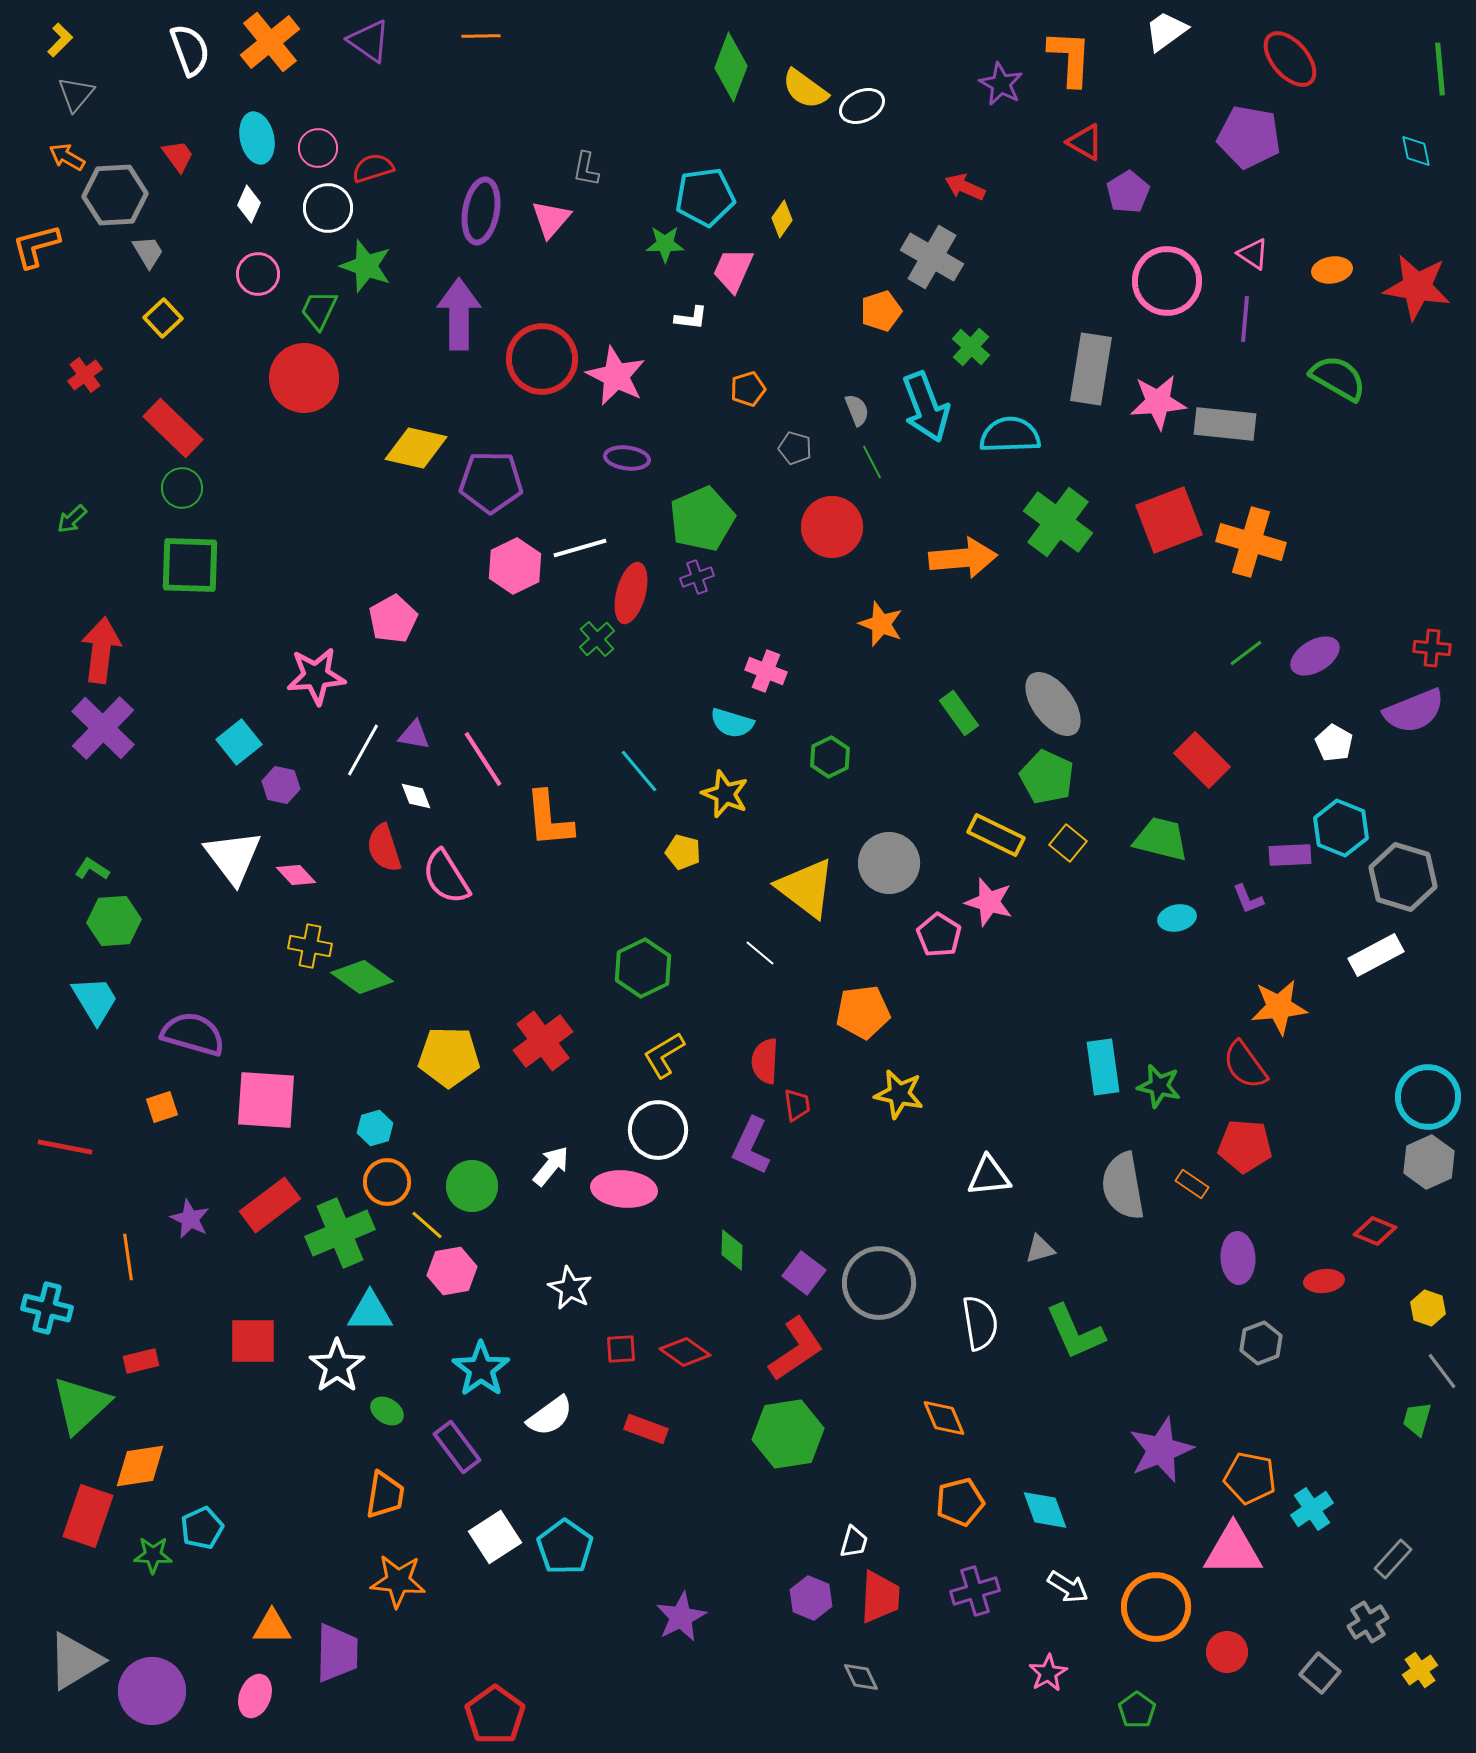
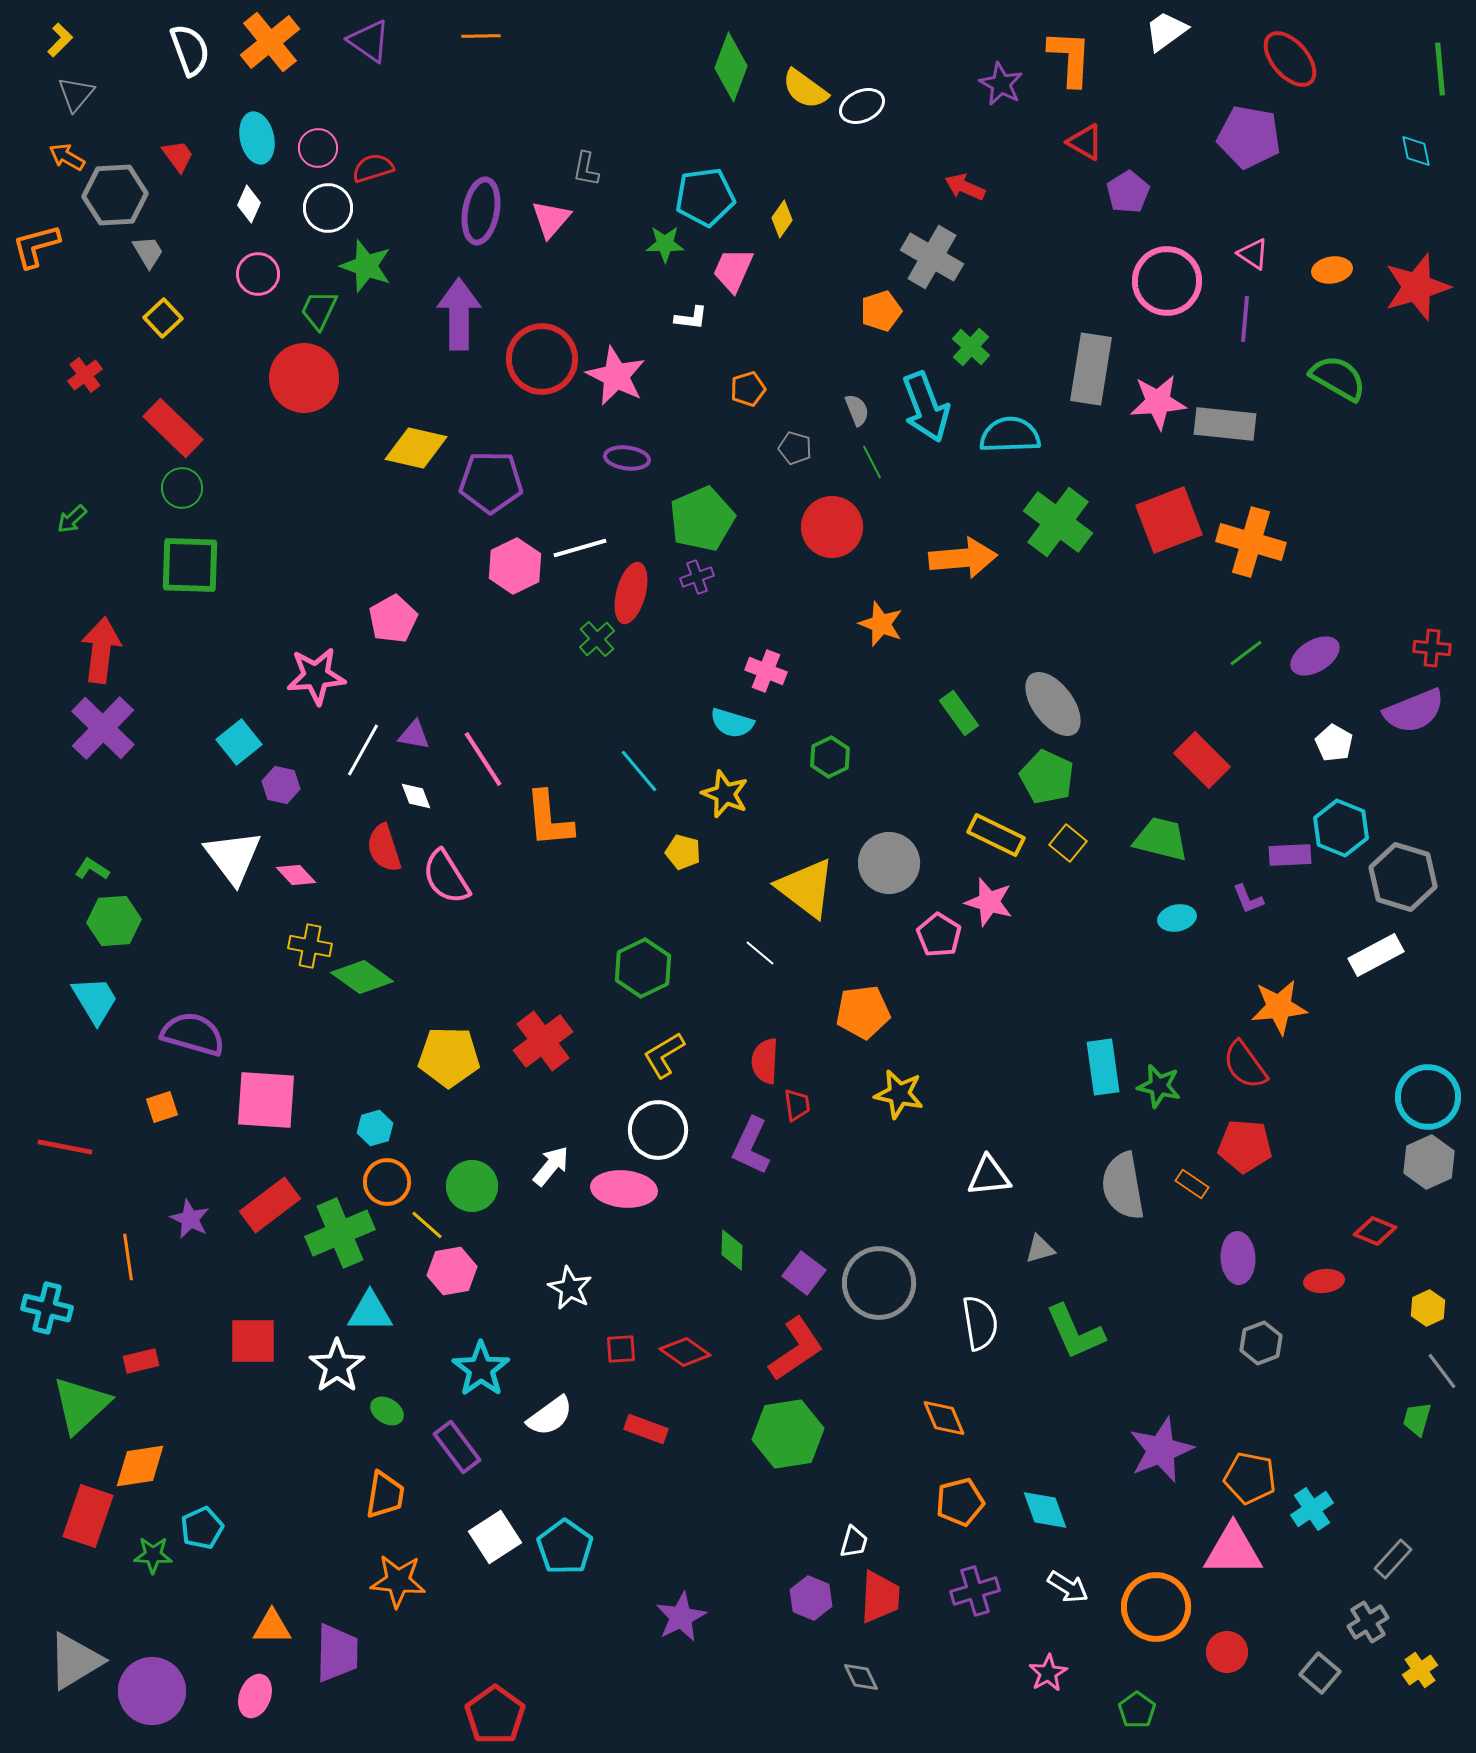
red star at (1417, 287): rotated 26 degrees counterclockwise
yellow hexagon at (1428, 1308): rotated 16 degrees clockwise
